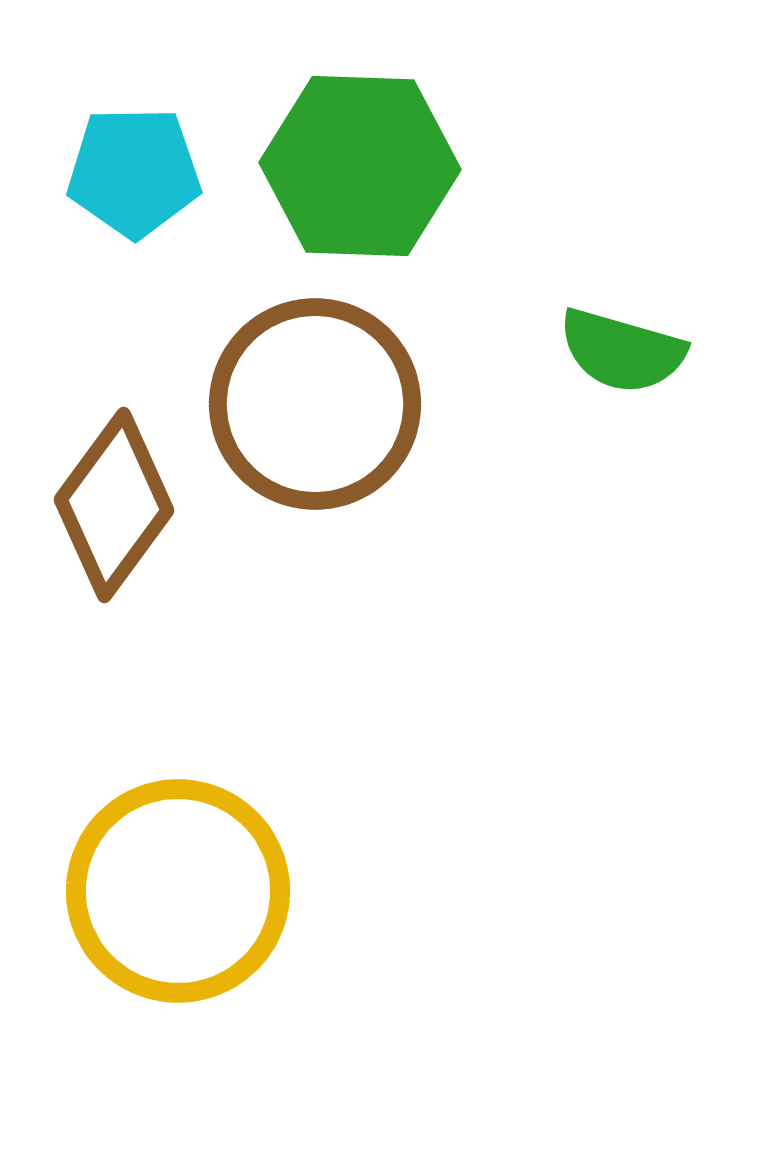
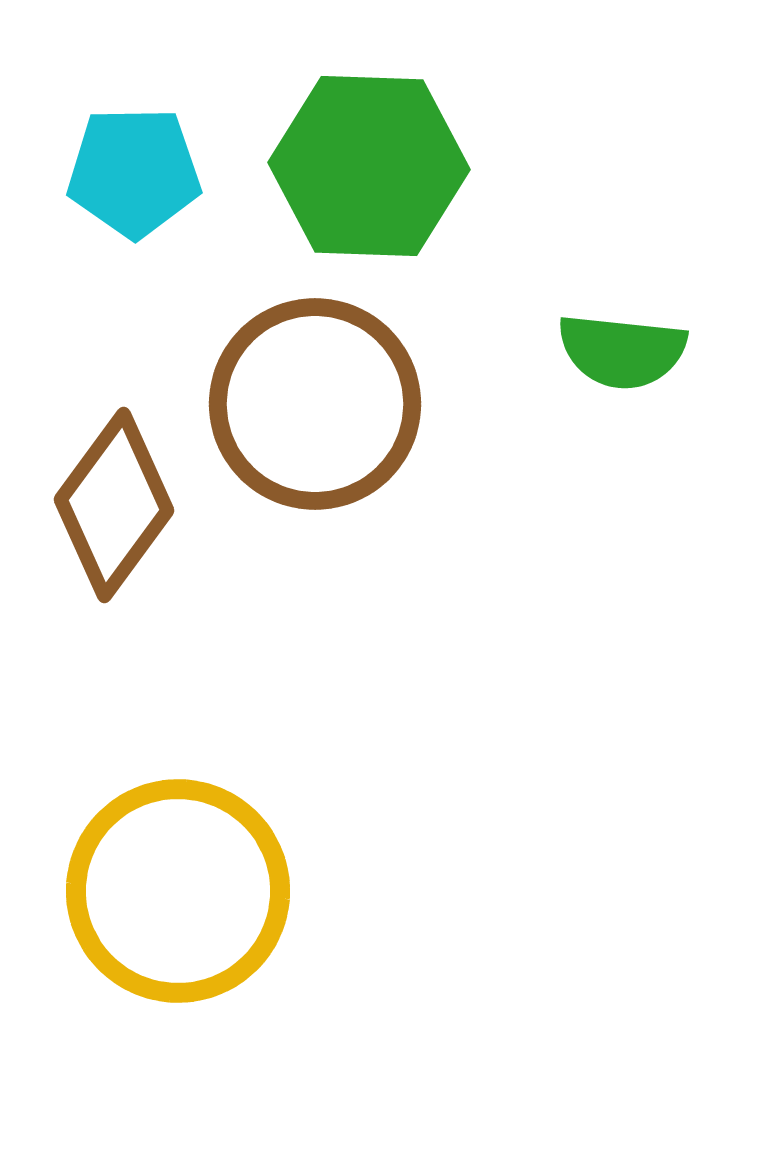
green hexagon: moved 9 px right
green semicircle: rotated 10 degrees counterclockwise
